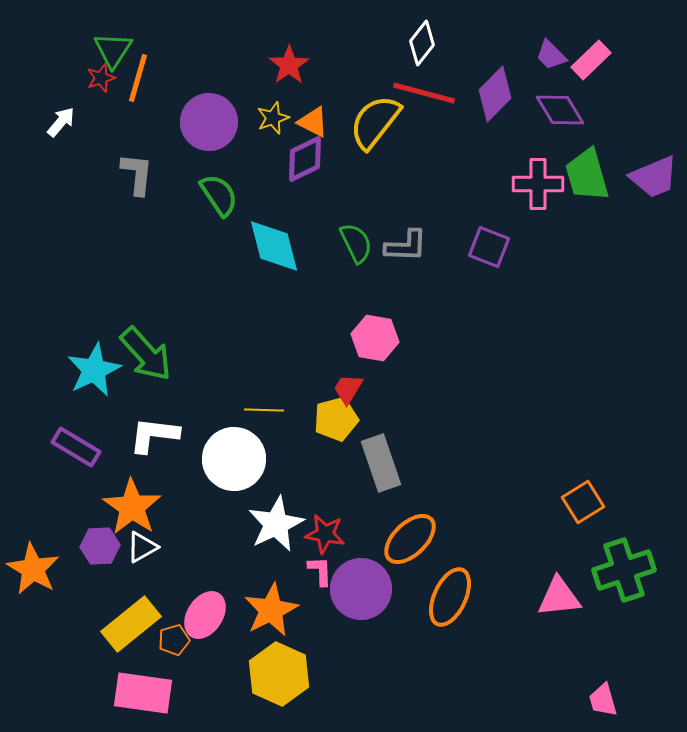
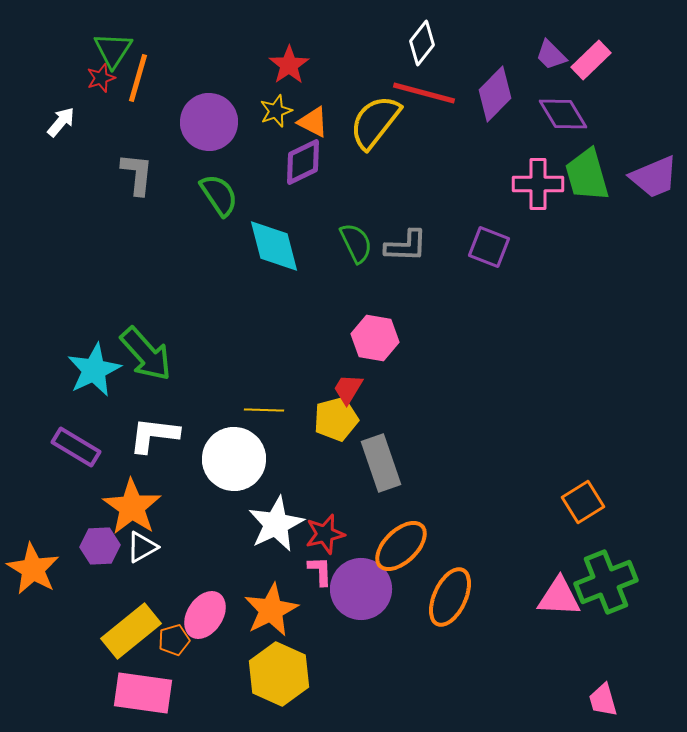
purple diamond at (560, 110): moved 3 px right, 4 px down
yellow star at (273, 118): moved 3 px right, 7 px up
purple diamond at (305, 159): moved 2 px left, 3 px down
red star at (325, 534): rotated 24 degrees counterclockwise
orange ellipse at (410, 539): moved 9 px left, 7 px down
green cross at (624, 570): moved 18 px left, 12 px down; rotated 4 degrees counterclockwise
pink triangle at (559, 597): rotated 9 degrees clockwise
yellow rectangle at (131, 624): moved 7 px down
